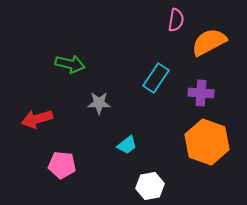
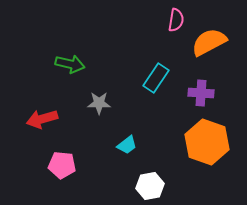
red arrow: moved 5 px right
